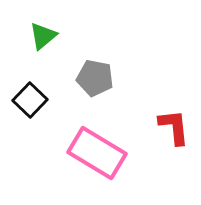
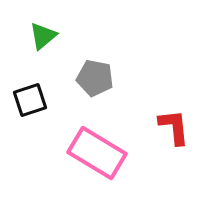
black square: rotated 28 degrees clockwise
